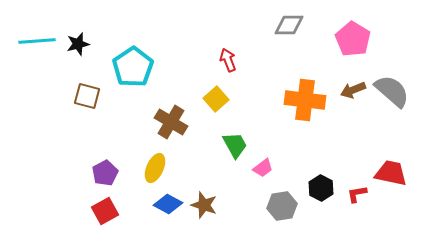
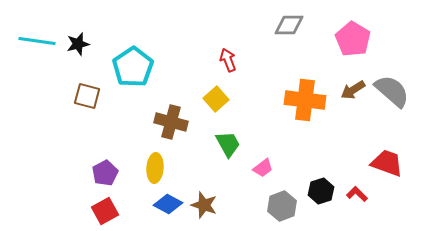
cyan line: rotated 12 degrees clockwise
brown arrow: rotated 10 degrees counterclockwise
brown cross: rotated 16 degrees counterclockwise
green trapezoid: moved 7 px left, 1 px up
yellow ellipse: rotated 20 degrees counterclockwise
red trapezoid: moved 4 px left, 10 px up; rotated 8 degrees clockwise
black hexagon: moved 3 px down; rotated 15 degrees clockwise
red L-shape: rotated 55 degrees clockwise
gray hexagon: rotated 12 degrees counterclockwise
